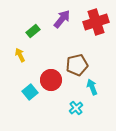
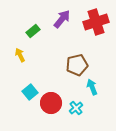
red circle: moved 23 px down
